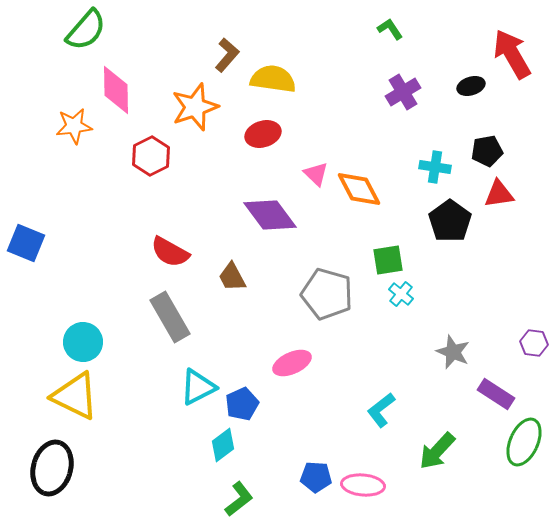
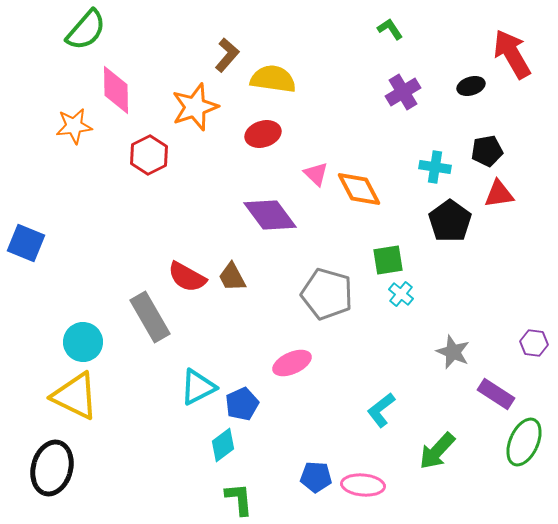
red hexagon at (151, 156): moved 2 px left, 1 px up
red semicircle at (170, 252): moved 17 px right, 25 px down
gray rectangle at (170, 317): moved 20 px left
green L-shape at (239, 499): rotated 57 degrees counterclockwise
